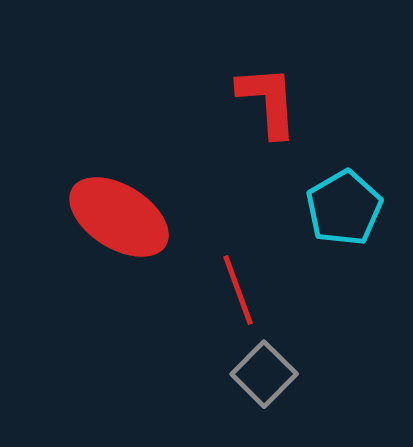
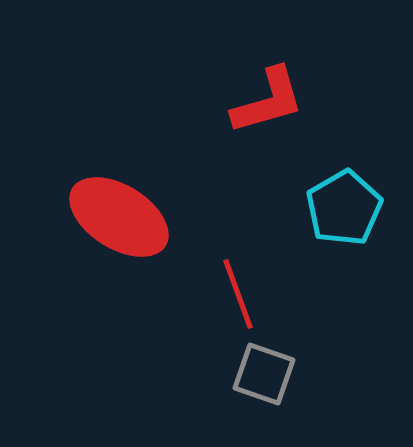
red L-shape: rotated 78 degrees clockwise
red line: moved 4 px down
gray square: rotated 26 degrees counterclockwise
